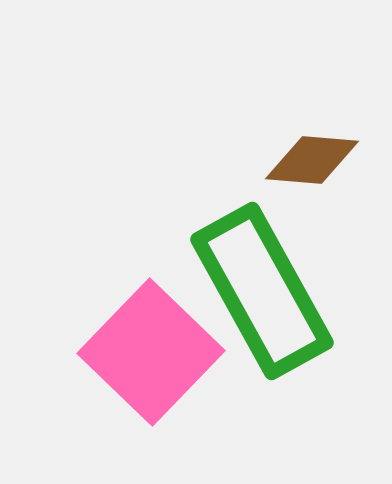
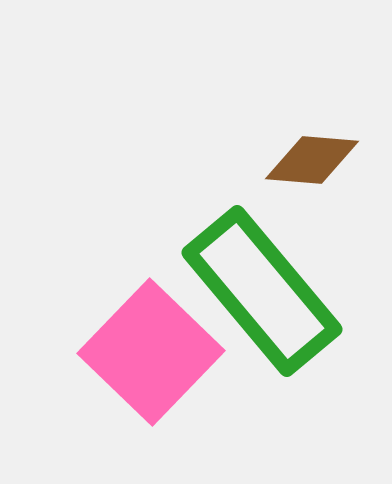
green rectangle: rotated 11 degrees counterclockwise
